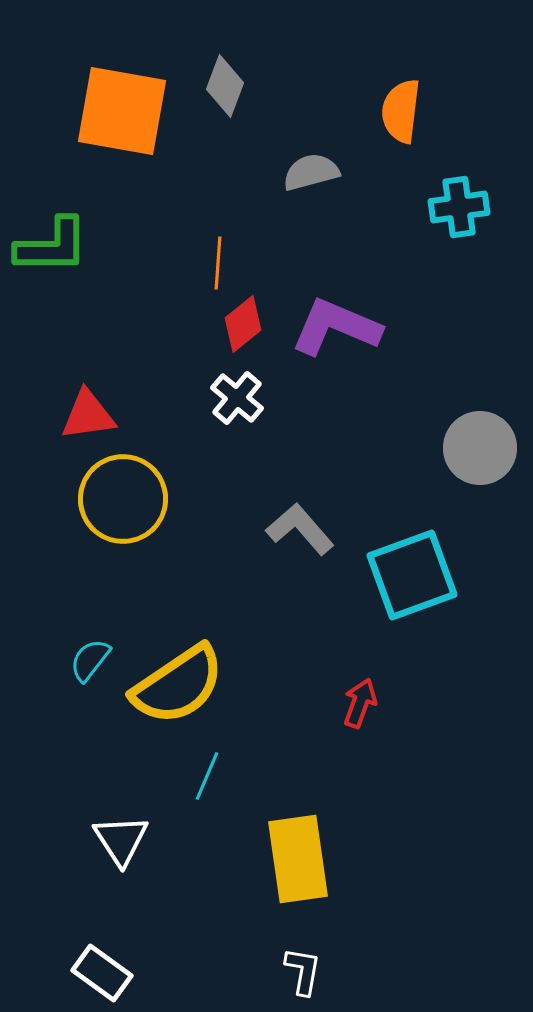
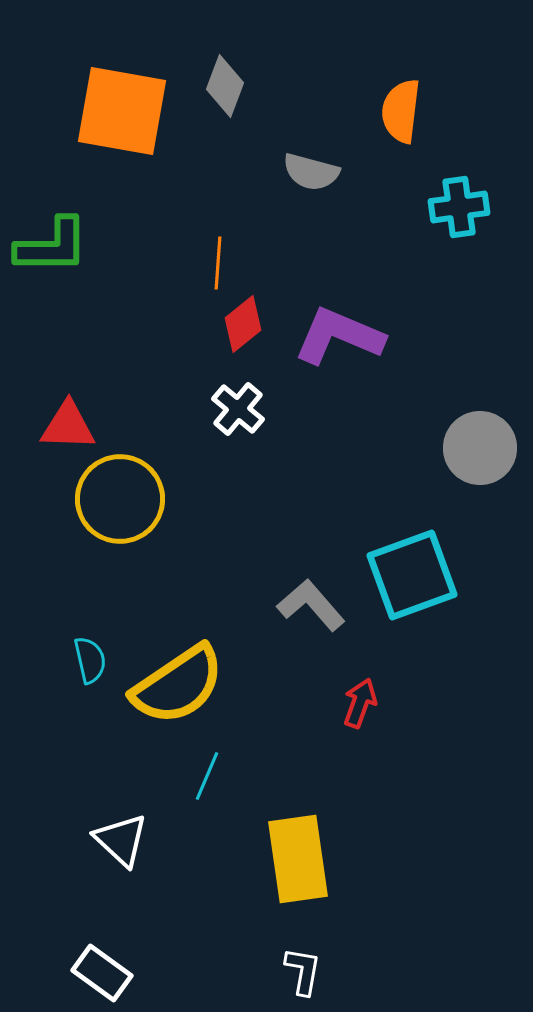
gray semicircle: rotated 150 degrees counterclockwise
purple L-shape: moved 3 px right, 9 px down
white cross: moved 1 px right, 11 px down
red triangle: moved 20 px left, 11 px down; rotated 10 degrees clockwise
yellow circle: moved 3 px left
gray L-shape: moved 11 px right, 76 px down
cyan semicircle: rotated 129 degrees clockwise
white triangle: rotated 14 degrees counterclockwise
